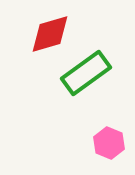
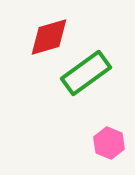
red diamond: moved 1 px left, 3 px down
